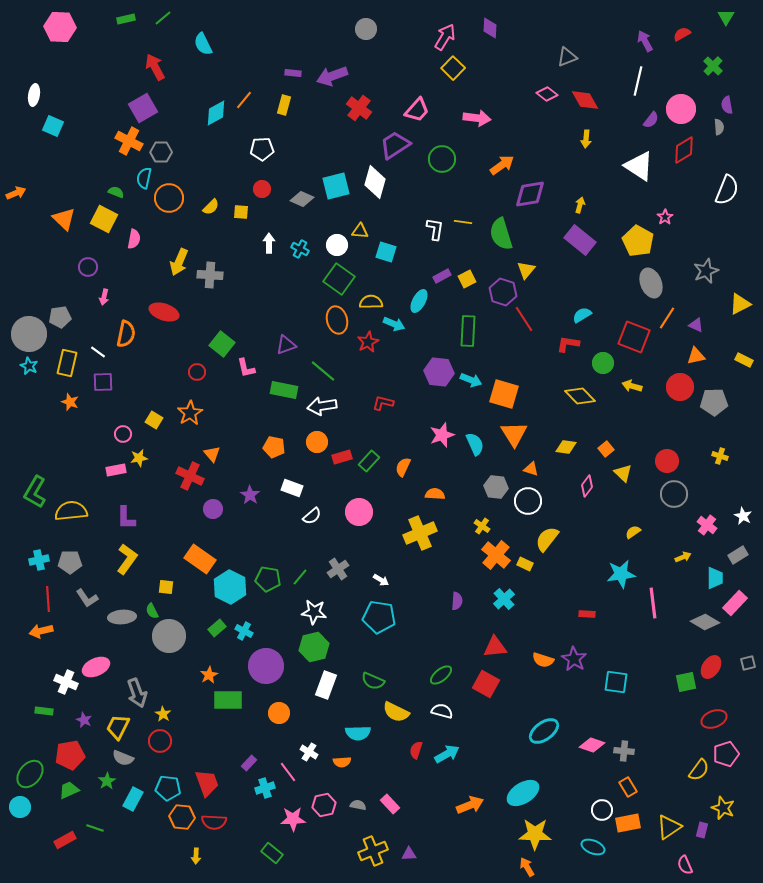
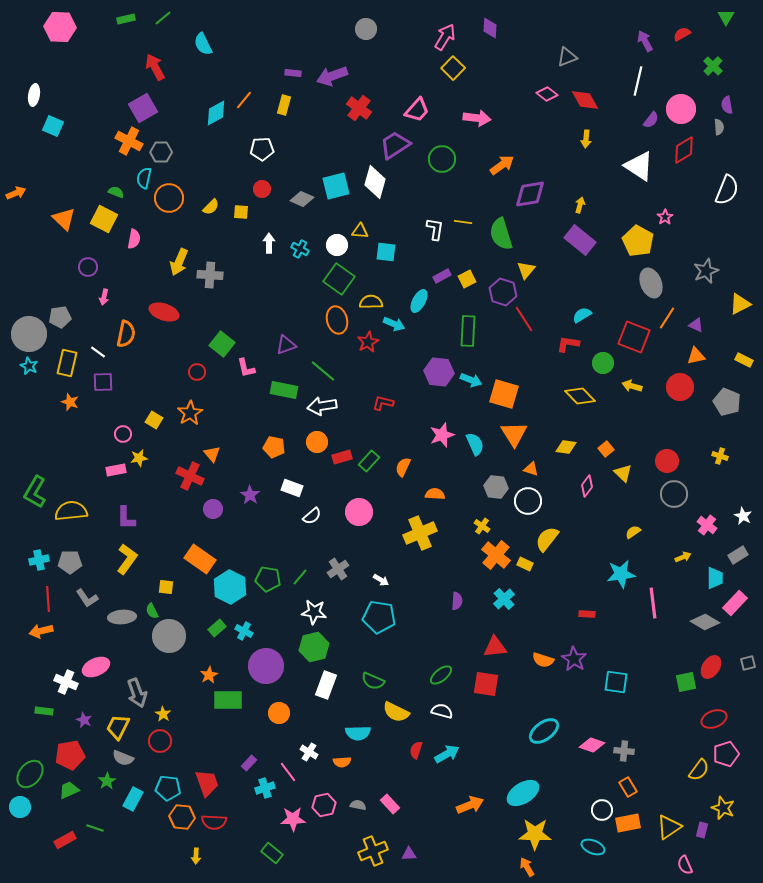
cyan square at (386, 252): rotated 10 degrees counterclockwise
gray pentagon at (714, 402): moved 13 px right; rotated 24 degrees clockwise
red square at (486, 684): rotated 20 degrees counterclockwise
